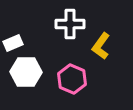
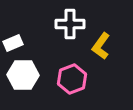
white hexagon: moved 3 px left, 3 px down
pink hexagon: rotated 16 degrees clockwise
